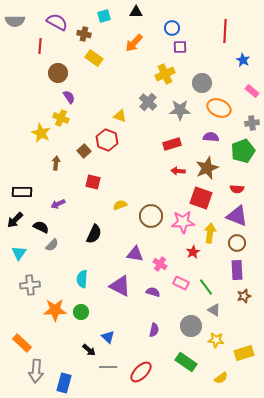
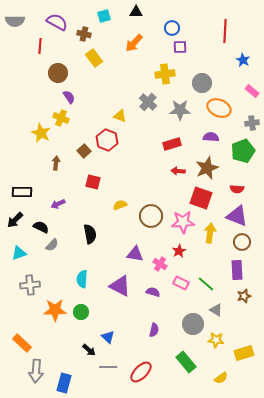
yellow rectangle at (94, 58): rotated 18 degrees clockwise
yellow cross at (165, 74): rotated 18 degrees clockwise
black semicircle at (94, 234): moved 4 px left; rotated 36 degrees counterclockwise
brown circle at (237, 243): moved 5 px right, 1 px up
red star at (193, 252): moved 14 px left, 1 px up
cyan triangle at (19, 253): rotated 35 degrees clockwise
green line at (206, 287): moved 3 px up; rotated 12 degrees counterclockwise
gray triangle at (214, 310): moved 2 px right
gray circle at (191, 326): moved 2 px right, 2 px up
green rectangle at (186, 362): rotated 15 degrees clockwise
